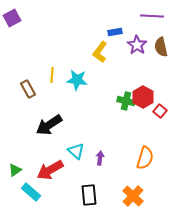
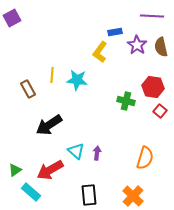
red hexagon: moved 10 px right, 10 px up; rotated 20 degrees counterclockwise
purple arrow: moved 3 px left, 5 px up
